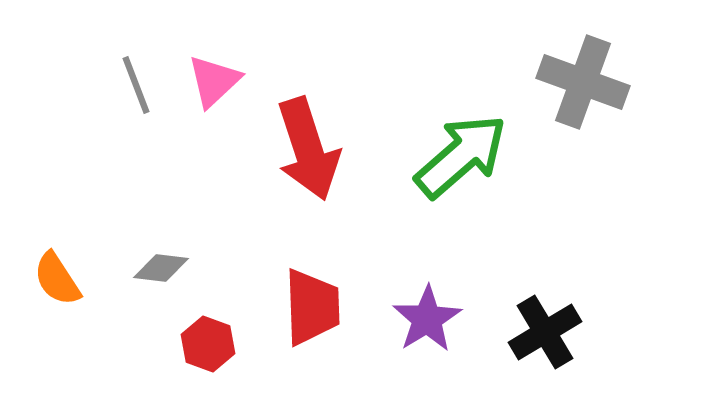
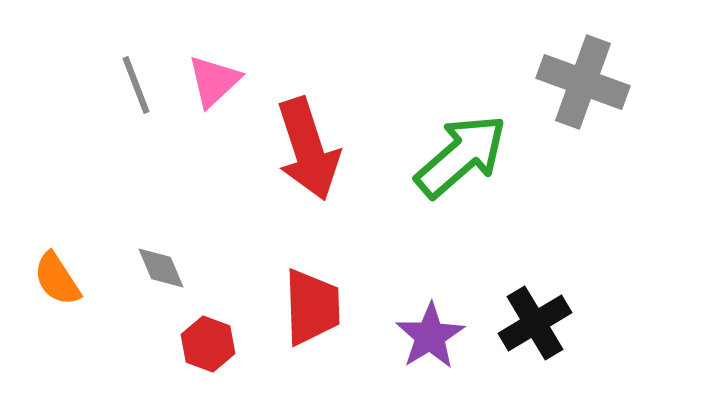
gray diamond: rotated 60 degrees clockwise
purple star: moved 3 px right, 17 px down
black cross: moved 10 px left, 9 px up
